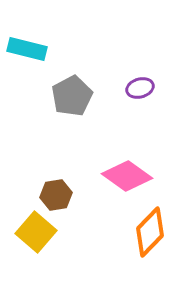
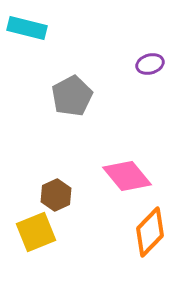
cyan rectangle: moved 21 px up
purple ellipse: moved 10 px right, 24 px up
pink diamond: rotated 15 degrees clockwise
brown hexagon: rotated 16 degrees counterclockwise
yellow square: rotated 27 degrees clockwise
